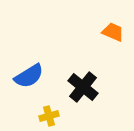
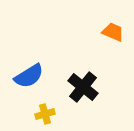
yellow cross: moved 4 px left, 2 px up
